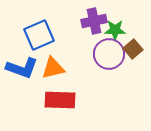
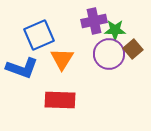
orange triangle: moved 9 px right, 9 px up; rotated 45 degrees counterclockwise
